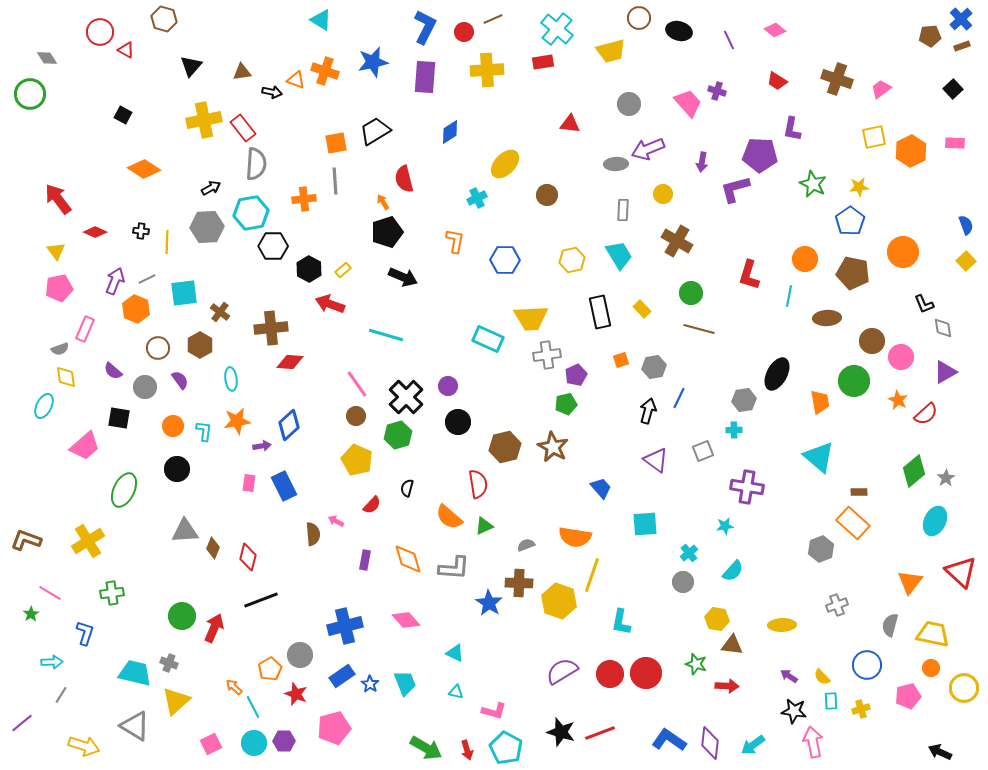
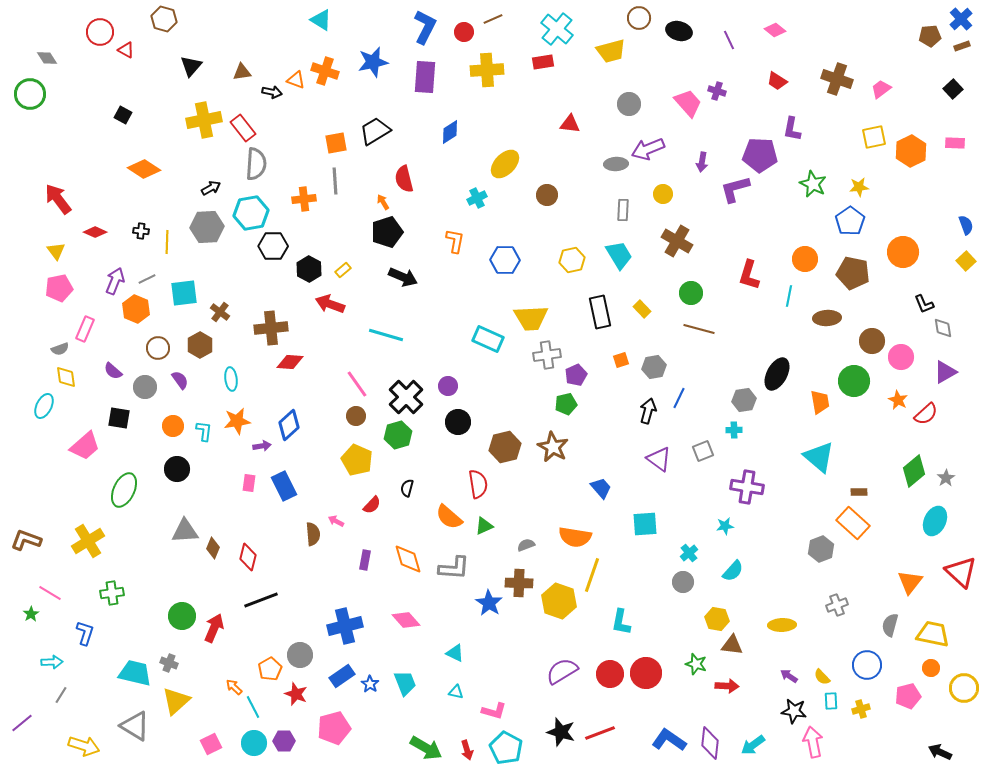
purple triangle at (656, 460): moved 3 px right, 1 px up
